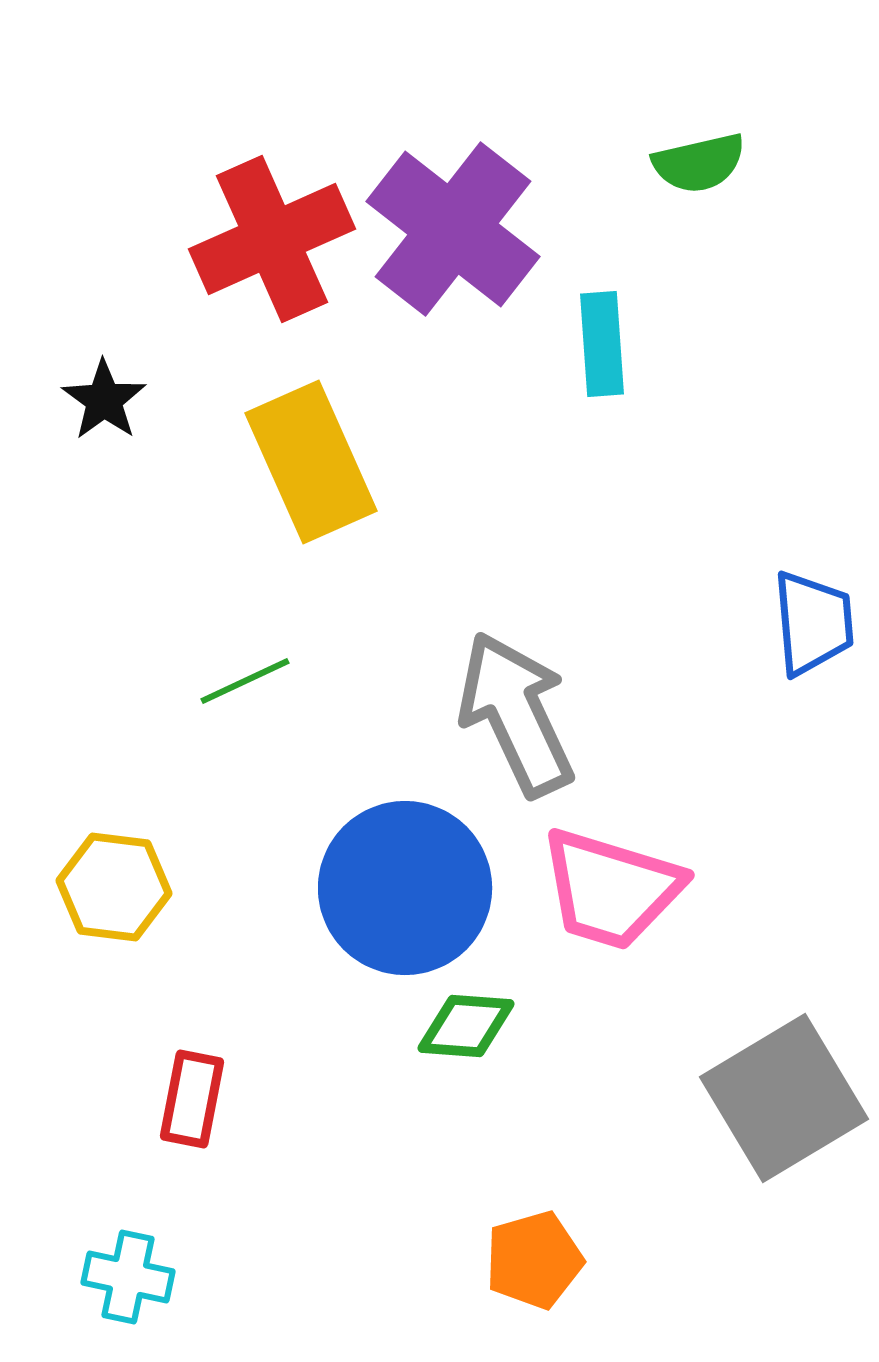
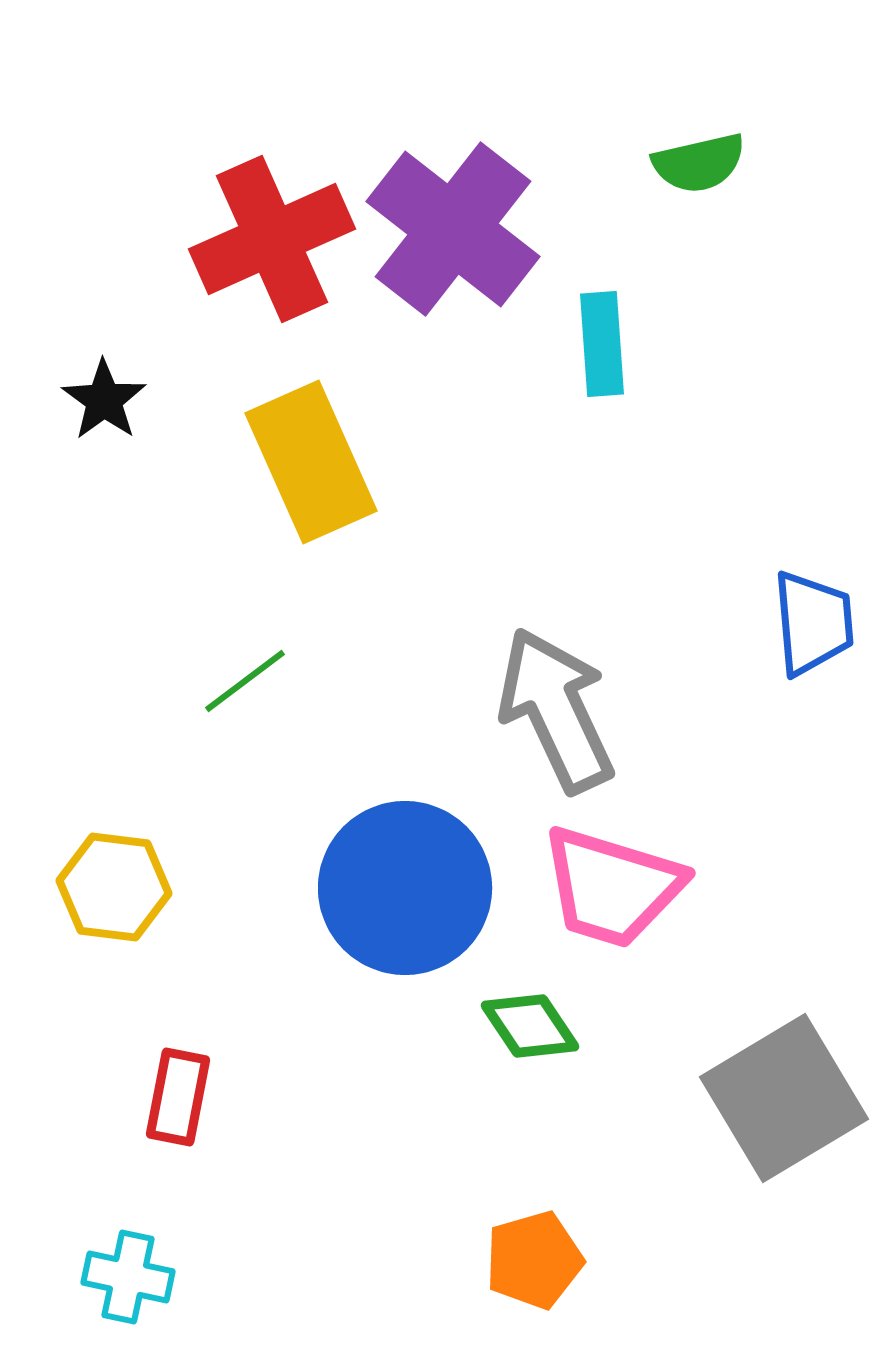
green line: rotated 12 degrees counterclockwise
gray arrow: moved 40 px right, 4 px up
pink trapezoid: moved 1 px right, 2 px up
green diamond: moved 64 px right; rotated 52 degrees clockwise
red rectangle: moved 14 px left, 2 px up
